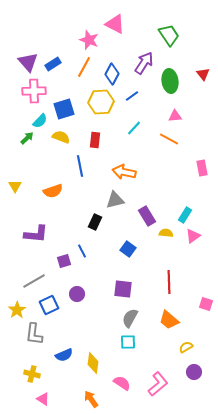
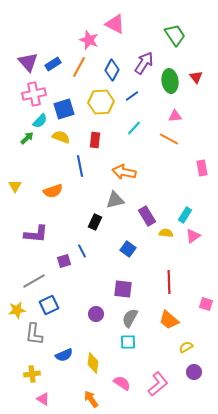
green trapezoid at (169, 35): moved 6 px right
orange line at (84, 67): moved 5 px left
blue diamond at (112, 74): moved 4 px up
red triangle at (203, 74): moved 7 px left, 3 px down
pink cross at (34, 91): moved 3 px down; rotated 10 degrees counterclockwise
purple circle at (77, 294): moved 19 px right, 20 px down
yellow star at (17, 310): rotated 24 degrees clockwise
yellow cross at (32, 374): rotated 21 degrees counterclockwise
